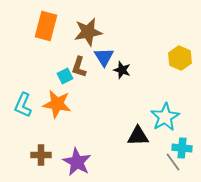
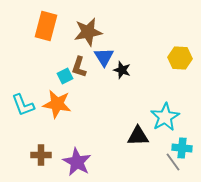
yellow hexagon: rotated 20 degrees counterclockwise
cyan L-shape: rotated 45 degrees counterclockwise
